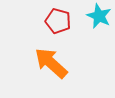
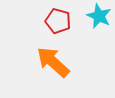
orange arrow: moved 2 px right, 1 px up
